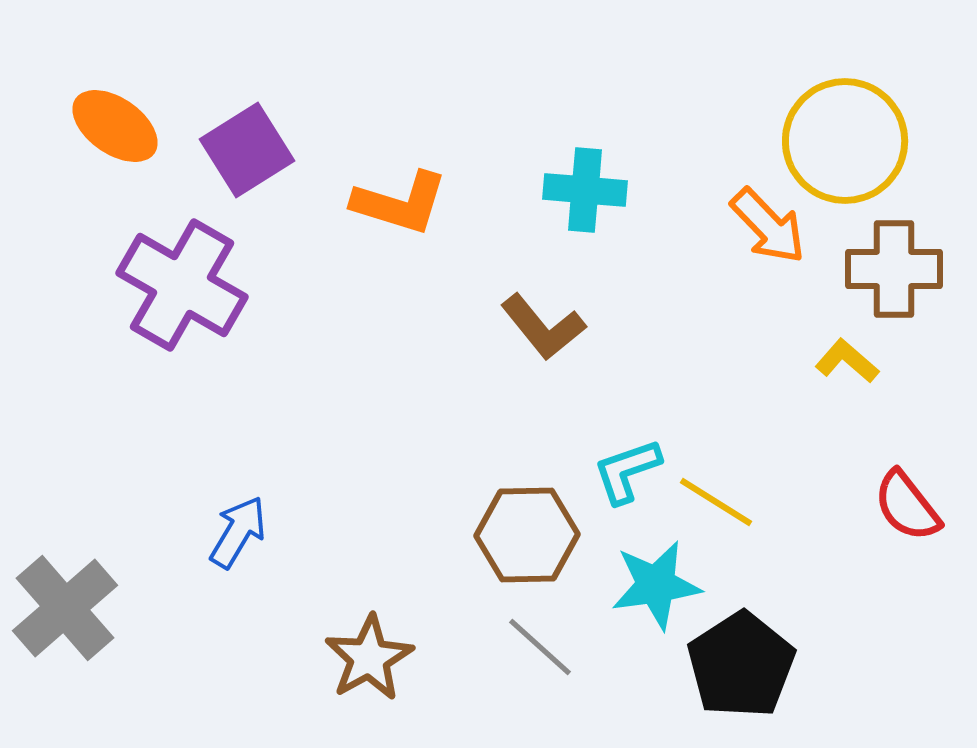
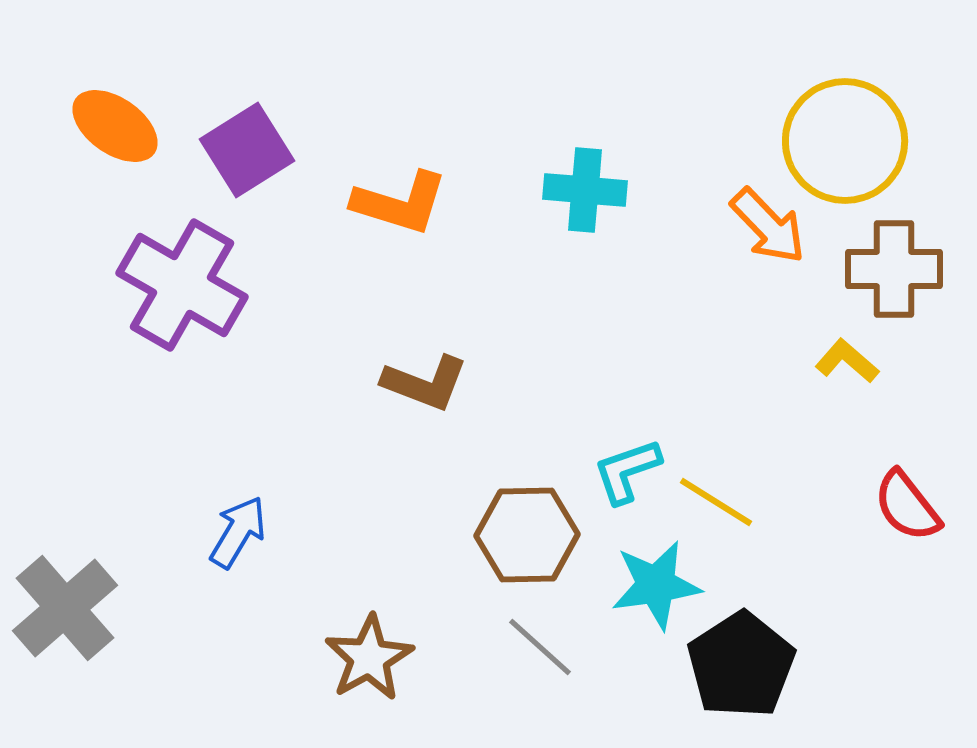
brown L-shape: moved 118 px left, 56 px down; rotated 30 degrees counterclockwise
